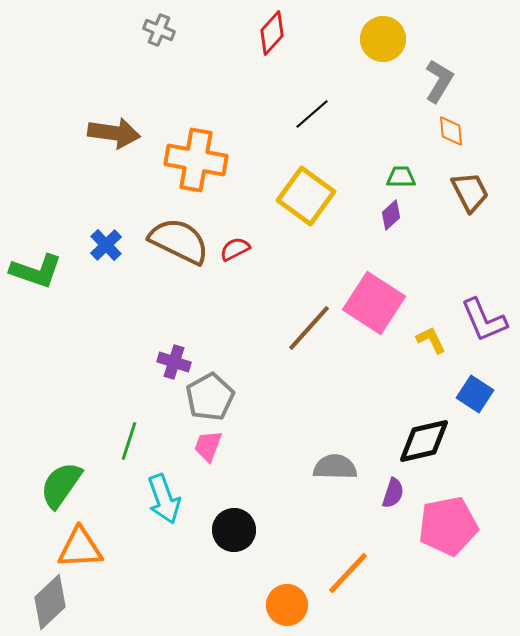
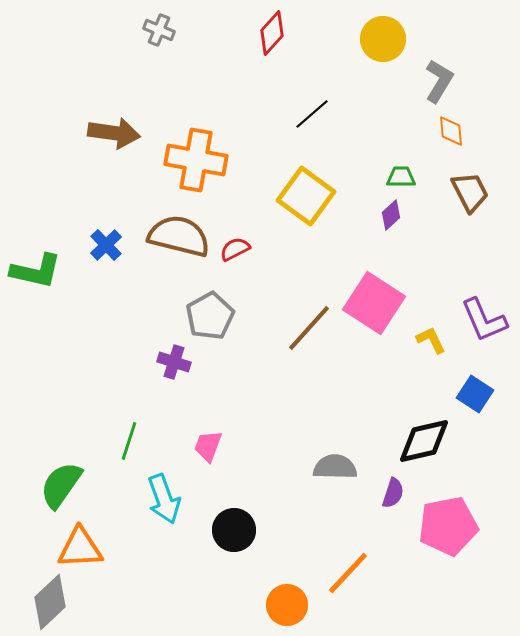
brown semicircle: moved 5 px up; rotated 12 degrees counterclockwise
green L-shape: rotated 6 degrees counterclockwise
gray pentagon: moved 81 px up
